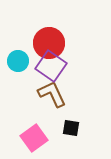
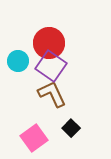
black square: rotated 36 degrees clockwise
